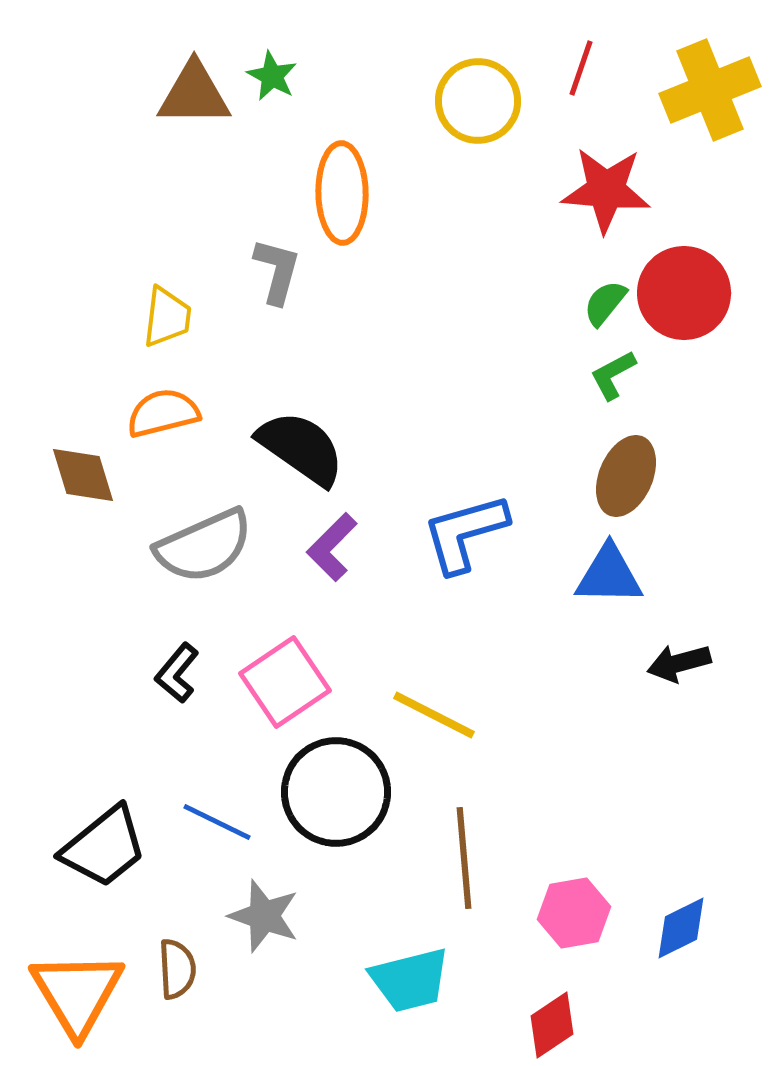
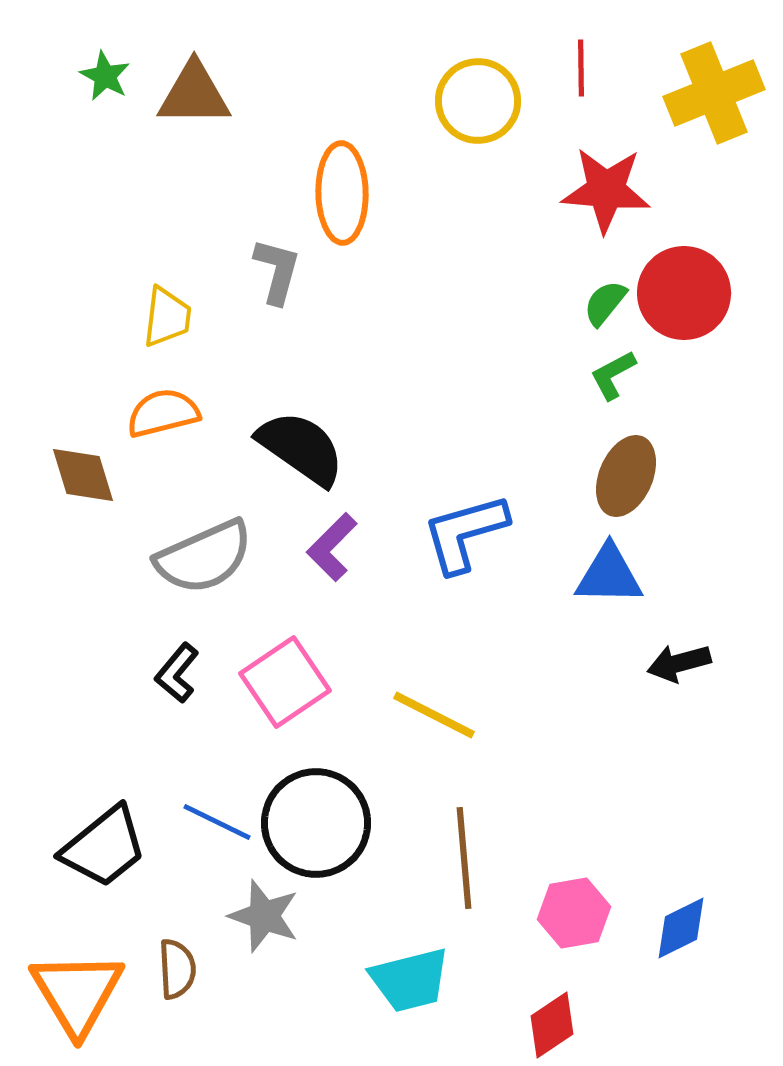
red line: rotated 20 degrees counterclockwise
green star: moved 167 px left
yellow cross: moved 4 px right, 3 px down
gray semicircle: moved 11 px down
black circle: moved 20 px left, 31 px down
